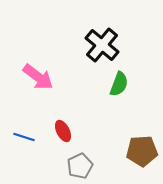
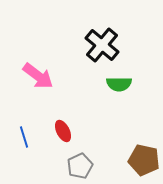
pink arrow: moved 1 px up
green semicircle: rotated 70 degrees clockwise
blue line: rotated 55 degrees clockwise
brown pentagon: moved 2 px right, 9 px down; rotated 16 degrees clockwise
